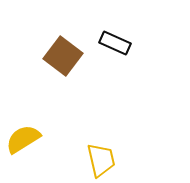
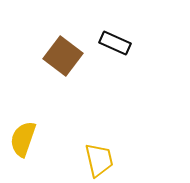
yellow semicircle: rotated 39 degrees counterclockwise
yellow trapezoid: moved 2 px left
